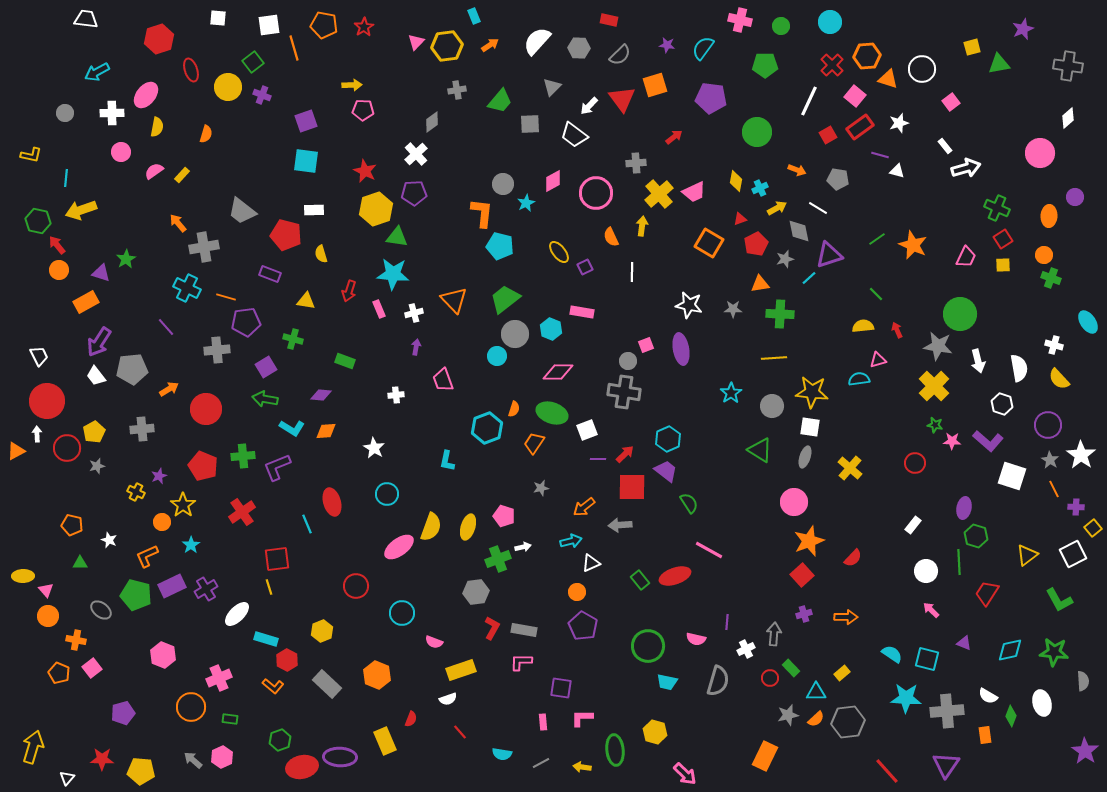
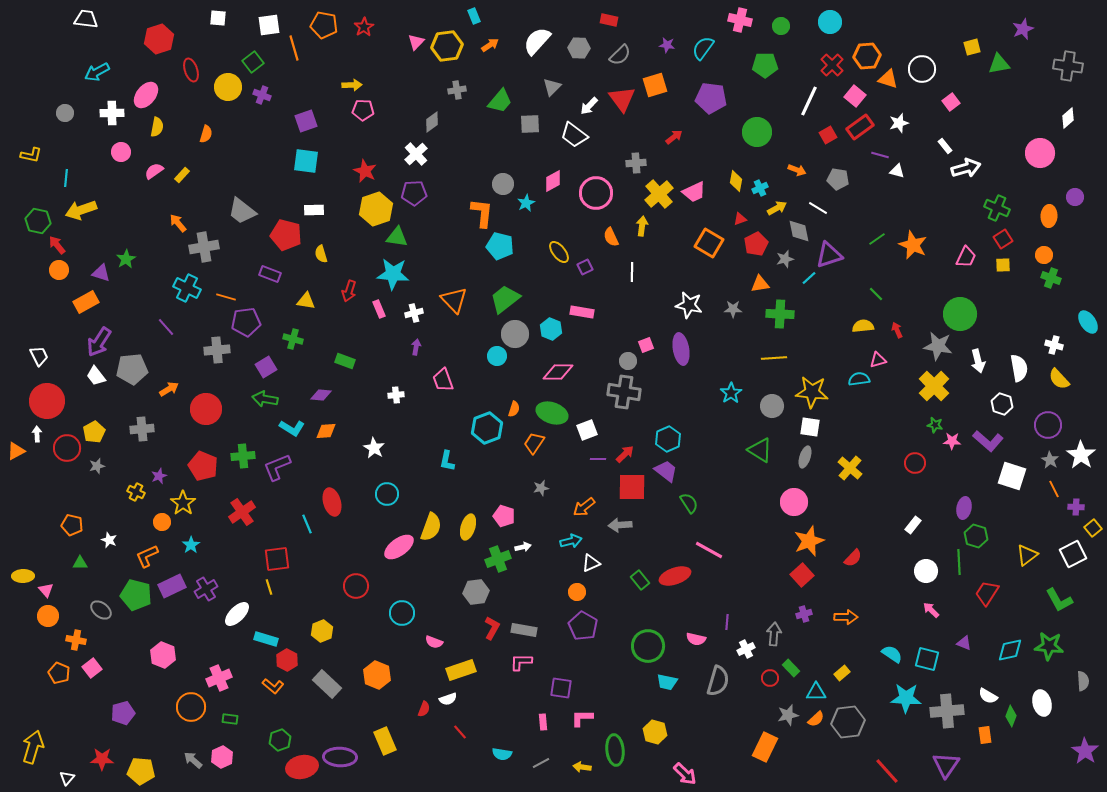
yellow star at (183, 505): moved 2 px up
green star at (1054, 652): moved 5 px left, 6 px up
red semicircle at (411, 719): moved 13 px right, 10 px up
orange rectangle at (765, 756): moved 9 px up
